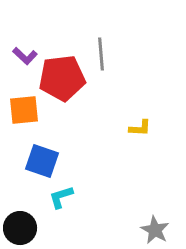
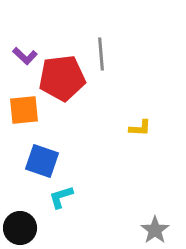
gray star: rotated 8 degrees clockwise
